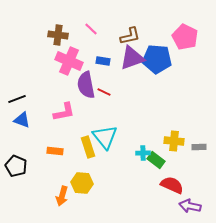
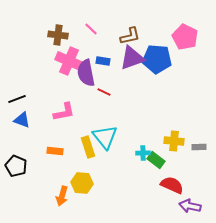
purple semicircle: moved 12 px up
